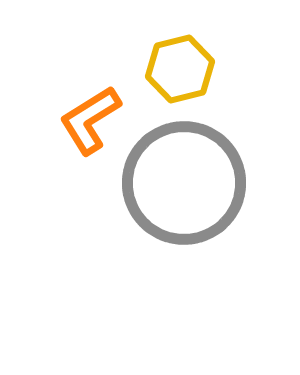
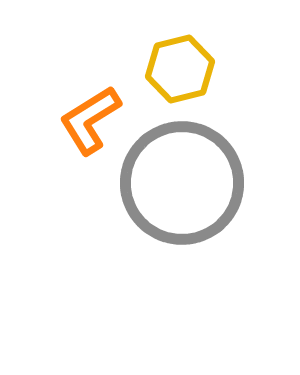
gray circle: moved 2 px left
